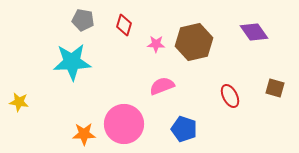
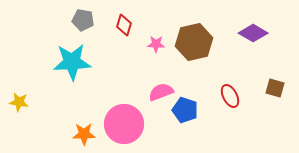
purple diamond: moved 1 px left, 1 px down; rotated 24 degrees counterclockwise
pink semicircle: moved 1 px left, 6 px down
blue pentagon: moved 1 px right, 19 px up
